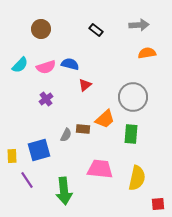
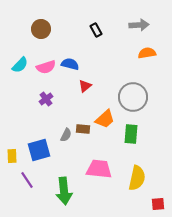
black rectangle: rotated 24 degrees clockwise
red triangle: moved 1 px down
pink trapezoid: moved 1 px left
